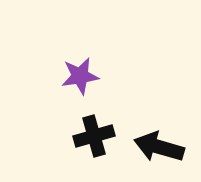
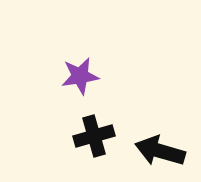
black arrow: moved 1 px right, 4 px down
